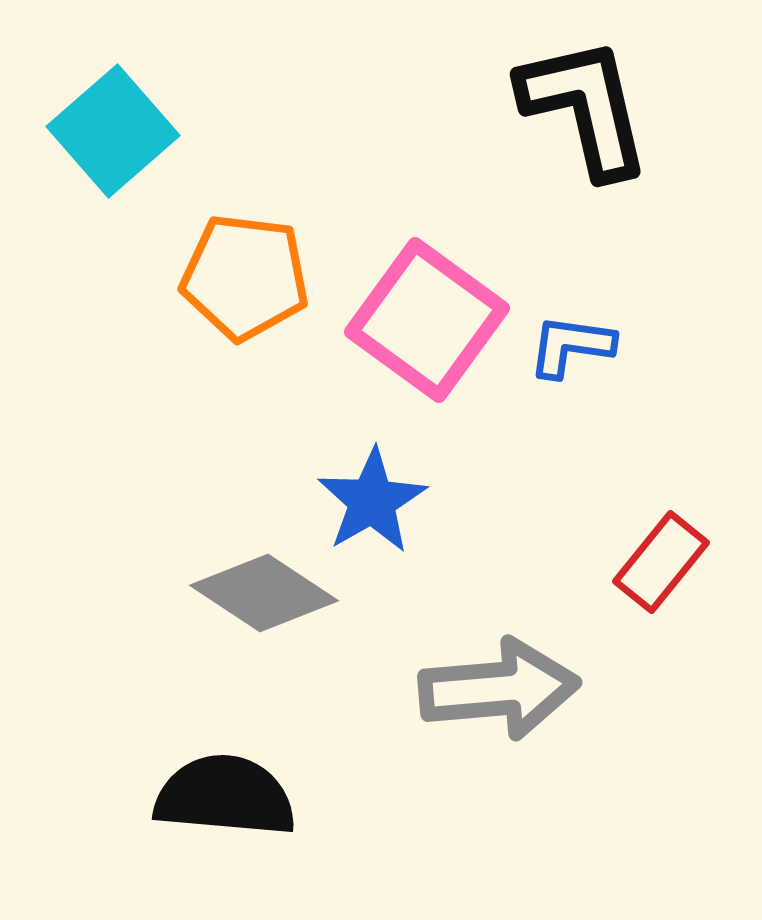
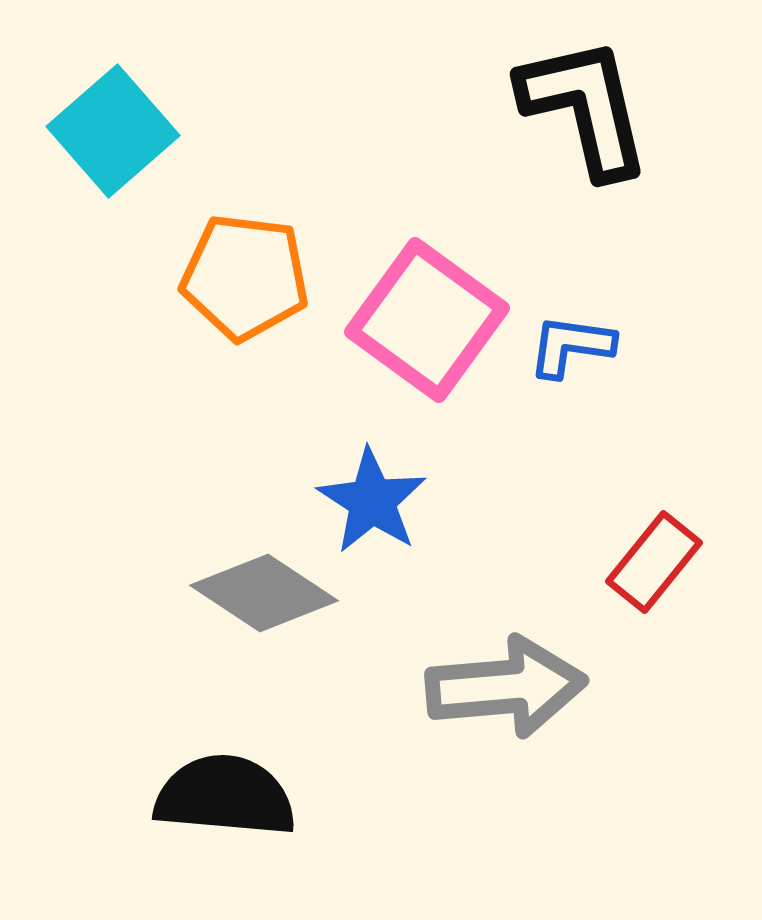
blue star: rotated 9 degrees counterclockwise
red rectangle: moved 7 px left
gray arrow: moved 7 px right, 2 px up
